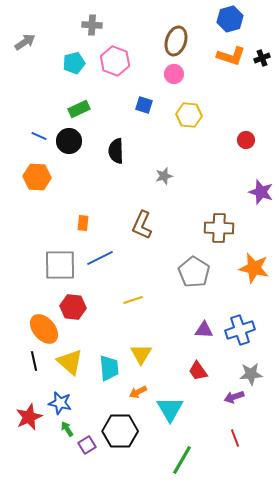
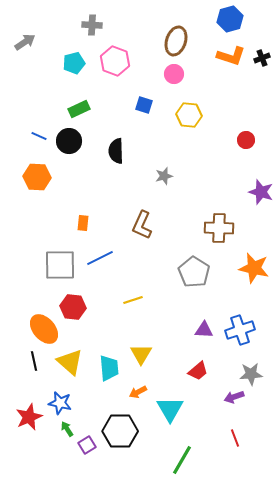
red trapezoid at (198, 371): rotated 95 degrees counterclockwise
